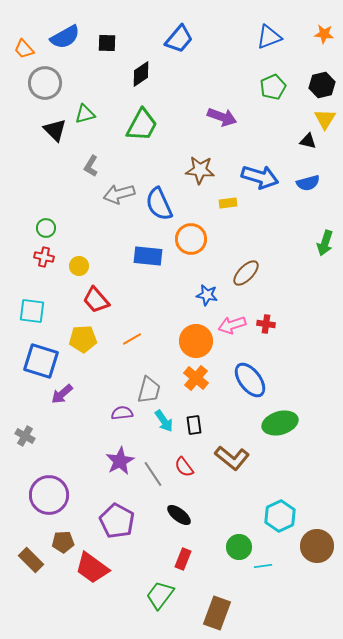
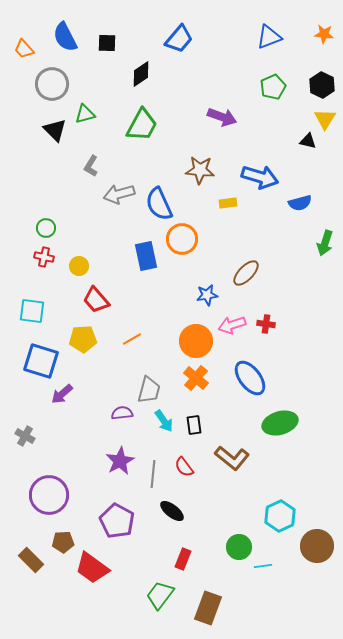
blue semicircle at (65, 37): rotated 92 degrees clockwise
gray circle at (45, 83): moved 7 px right, 1 px down
black hexagon at (322, 85): rotated 20 degrees counterclockwise
blue semicircle at (308, 183): moved 8 px left, 20 px down
orange circle at (191, 239): moved 9 px left
blue rectangle at (148, 256): moved 2 px left; rotated 72 degrees clockwise
blue star at (207, 295): rotated 20 degrees counterclockwise
blue ellipse at (250, 380): moved 2 px up
gray line at (153, 474): rotated 40 degrees clockwise
black ellipse at (179, 515): moved 7 px left, 4 px up
brown rectangle at (217, 613): moved 9 px left, 5 px up
